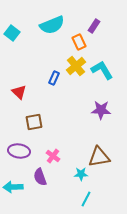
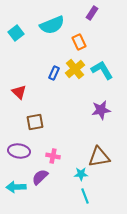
purple rectangle: moved 2 px left, 13 px up
cyan square: moved 4 px right; rotated 14 degrees clockwise
yellow cross: moved 1 px left, 3 px down
blue rectangle: moved 5 px up
purple star: rotated 12 degrees counterclockwise
brown square: moved 1 px right
pink cross: rotated 24 degrees counterclockwise
purple semicircle: rotated 66 degrees clockwise
cyan arrow: moved 3 px right
cyan line: moved 1 px left, 3 px up; rotated 49 degrees counterclockwise
